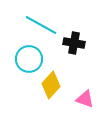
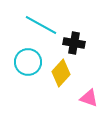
cyan circle: moved 1 px left, 3 px down
yellow diamond: moved 10 px right, 12 px up
pink triangle: moved 4 px right, 1 px up
